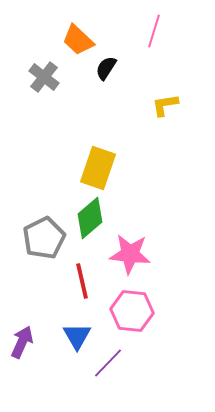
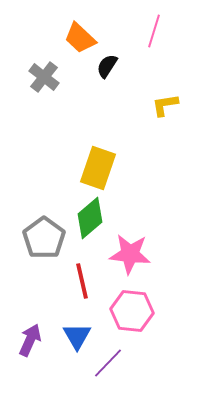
orange trapezoid: moved 2 px right, 2 px up
black semicircle: moved 1 px right, 2 px up
gray pentagon: rotated 9 degrees counterclockwise
purple arrow: moved 8 px right, 2 px up
